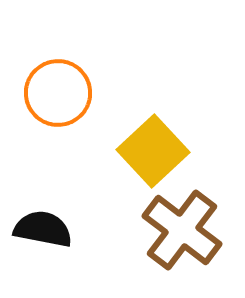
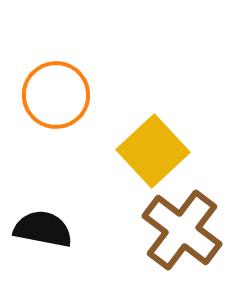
orange circle: moved 2 px left, 2 px down
